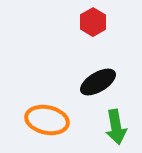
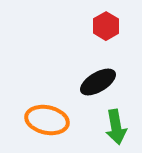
red hexagon: moved 13 px right, 4 px down
